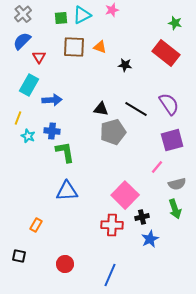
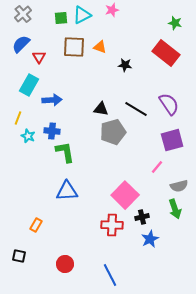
blue semicircle: moved 1 px left, 3 px down
gray semicircle: moved 2 px right, 2 px down
blue line: rotated 50 degrees counterclockwise
